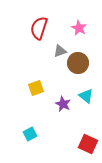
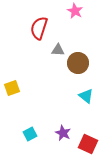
pink star: moved 4 px left, 17 px up
gray triangle: moved 2 px left, 1 px up; rotated 24 degrees clockwise
yellow square: moved 24 px left
purple star: moved 29 px down
